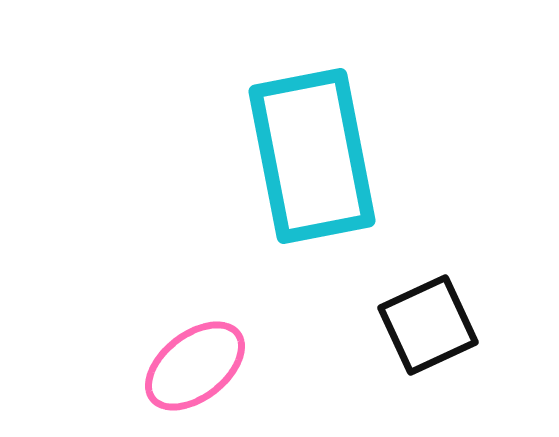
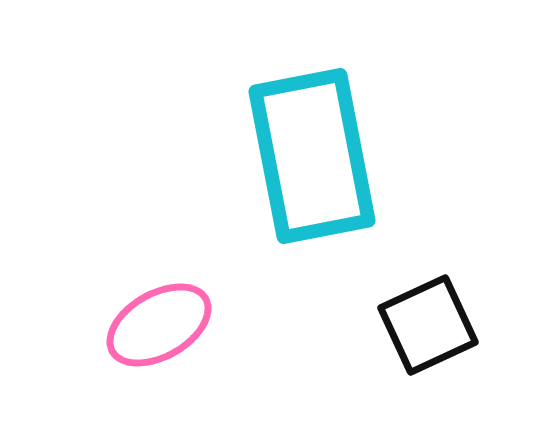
pink ellipse: moved 36 px left, 41 px up; rotated 8 degrees clockwise
